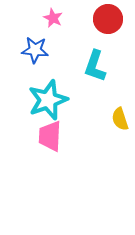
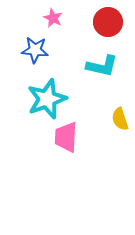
red circle: moved 3 px down
cyan L-shape: moved 7 px right; rotated 96 degrees counterclockwise
cyan star: moved 1 px left, 1 px up
pink trapezoid: moved 16 px right, 1 px down
